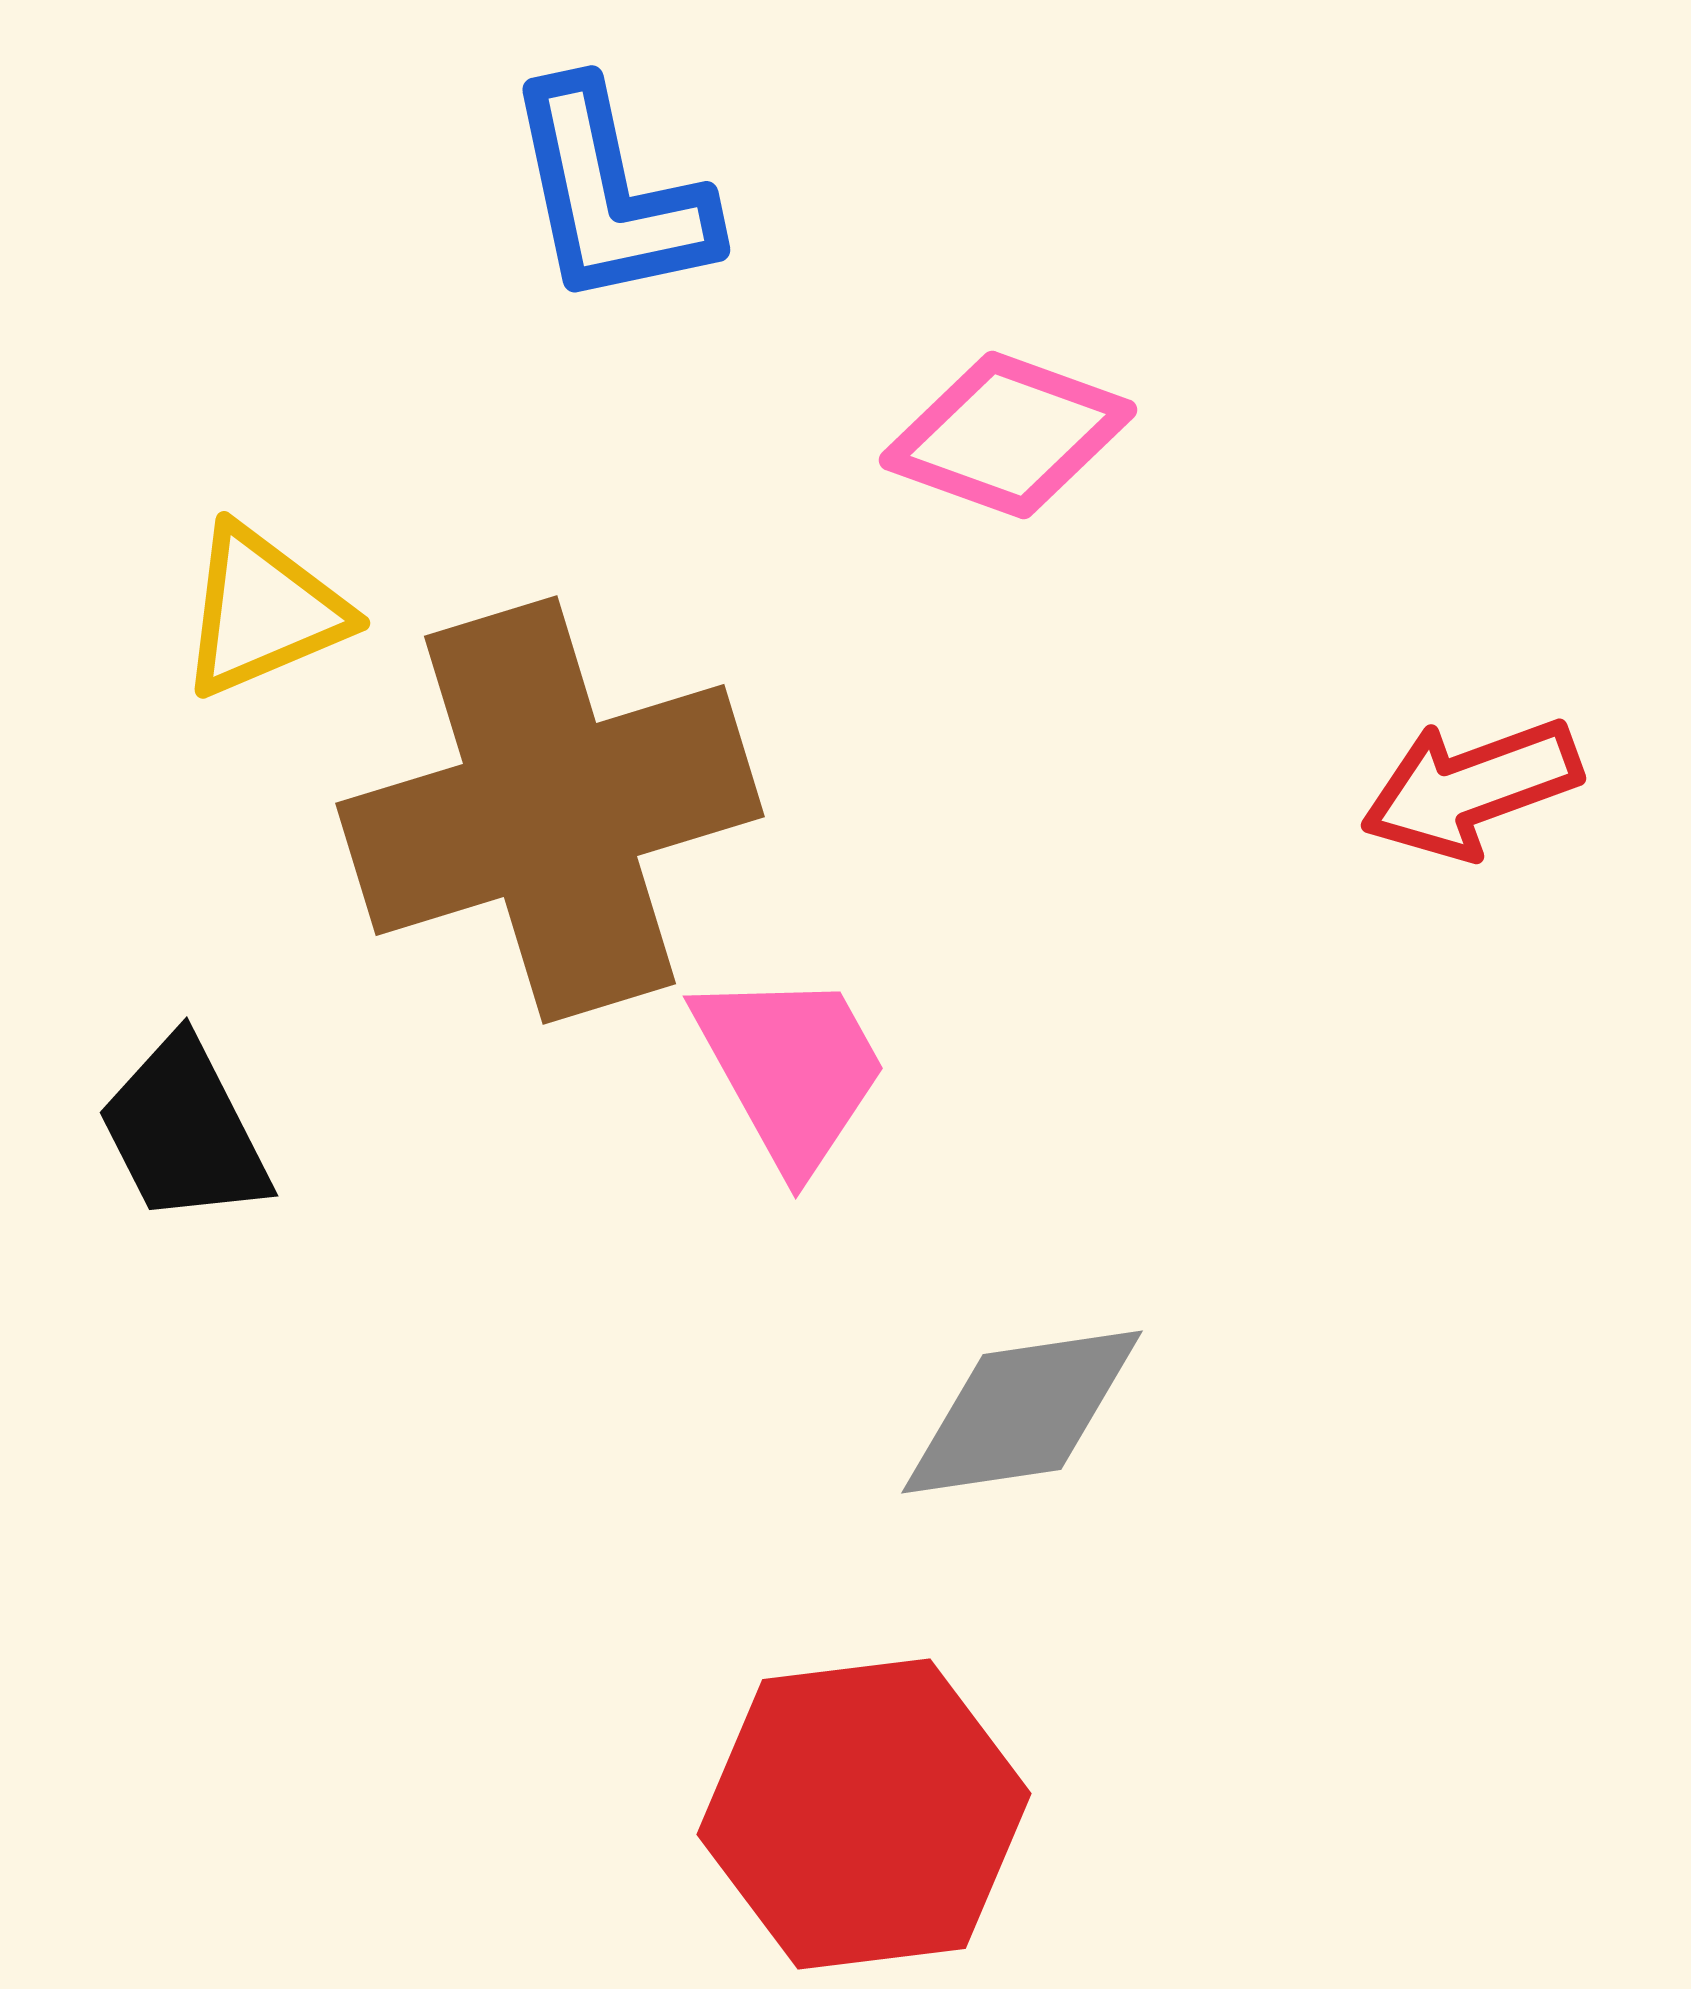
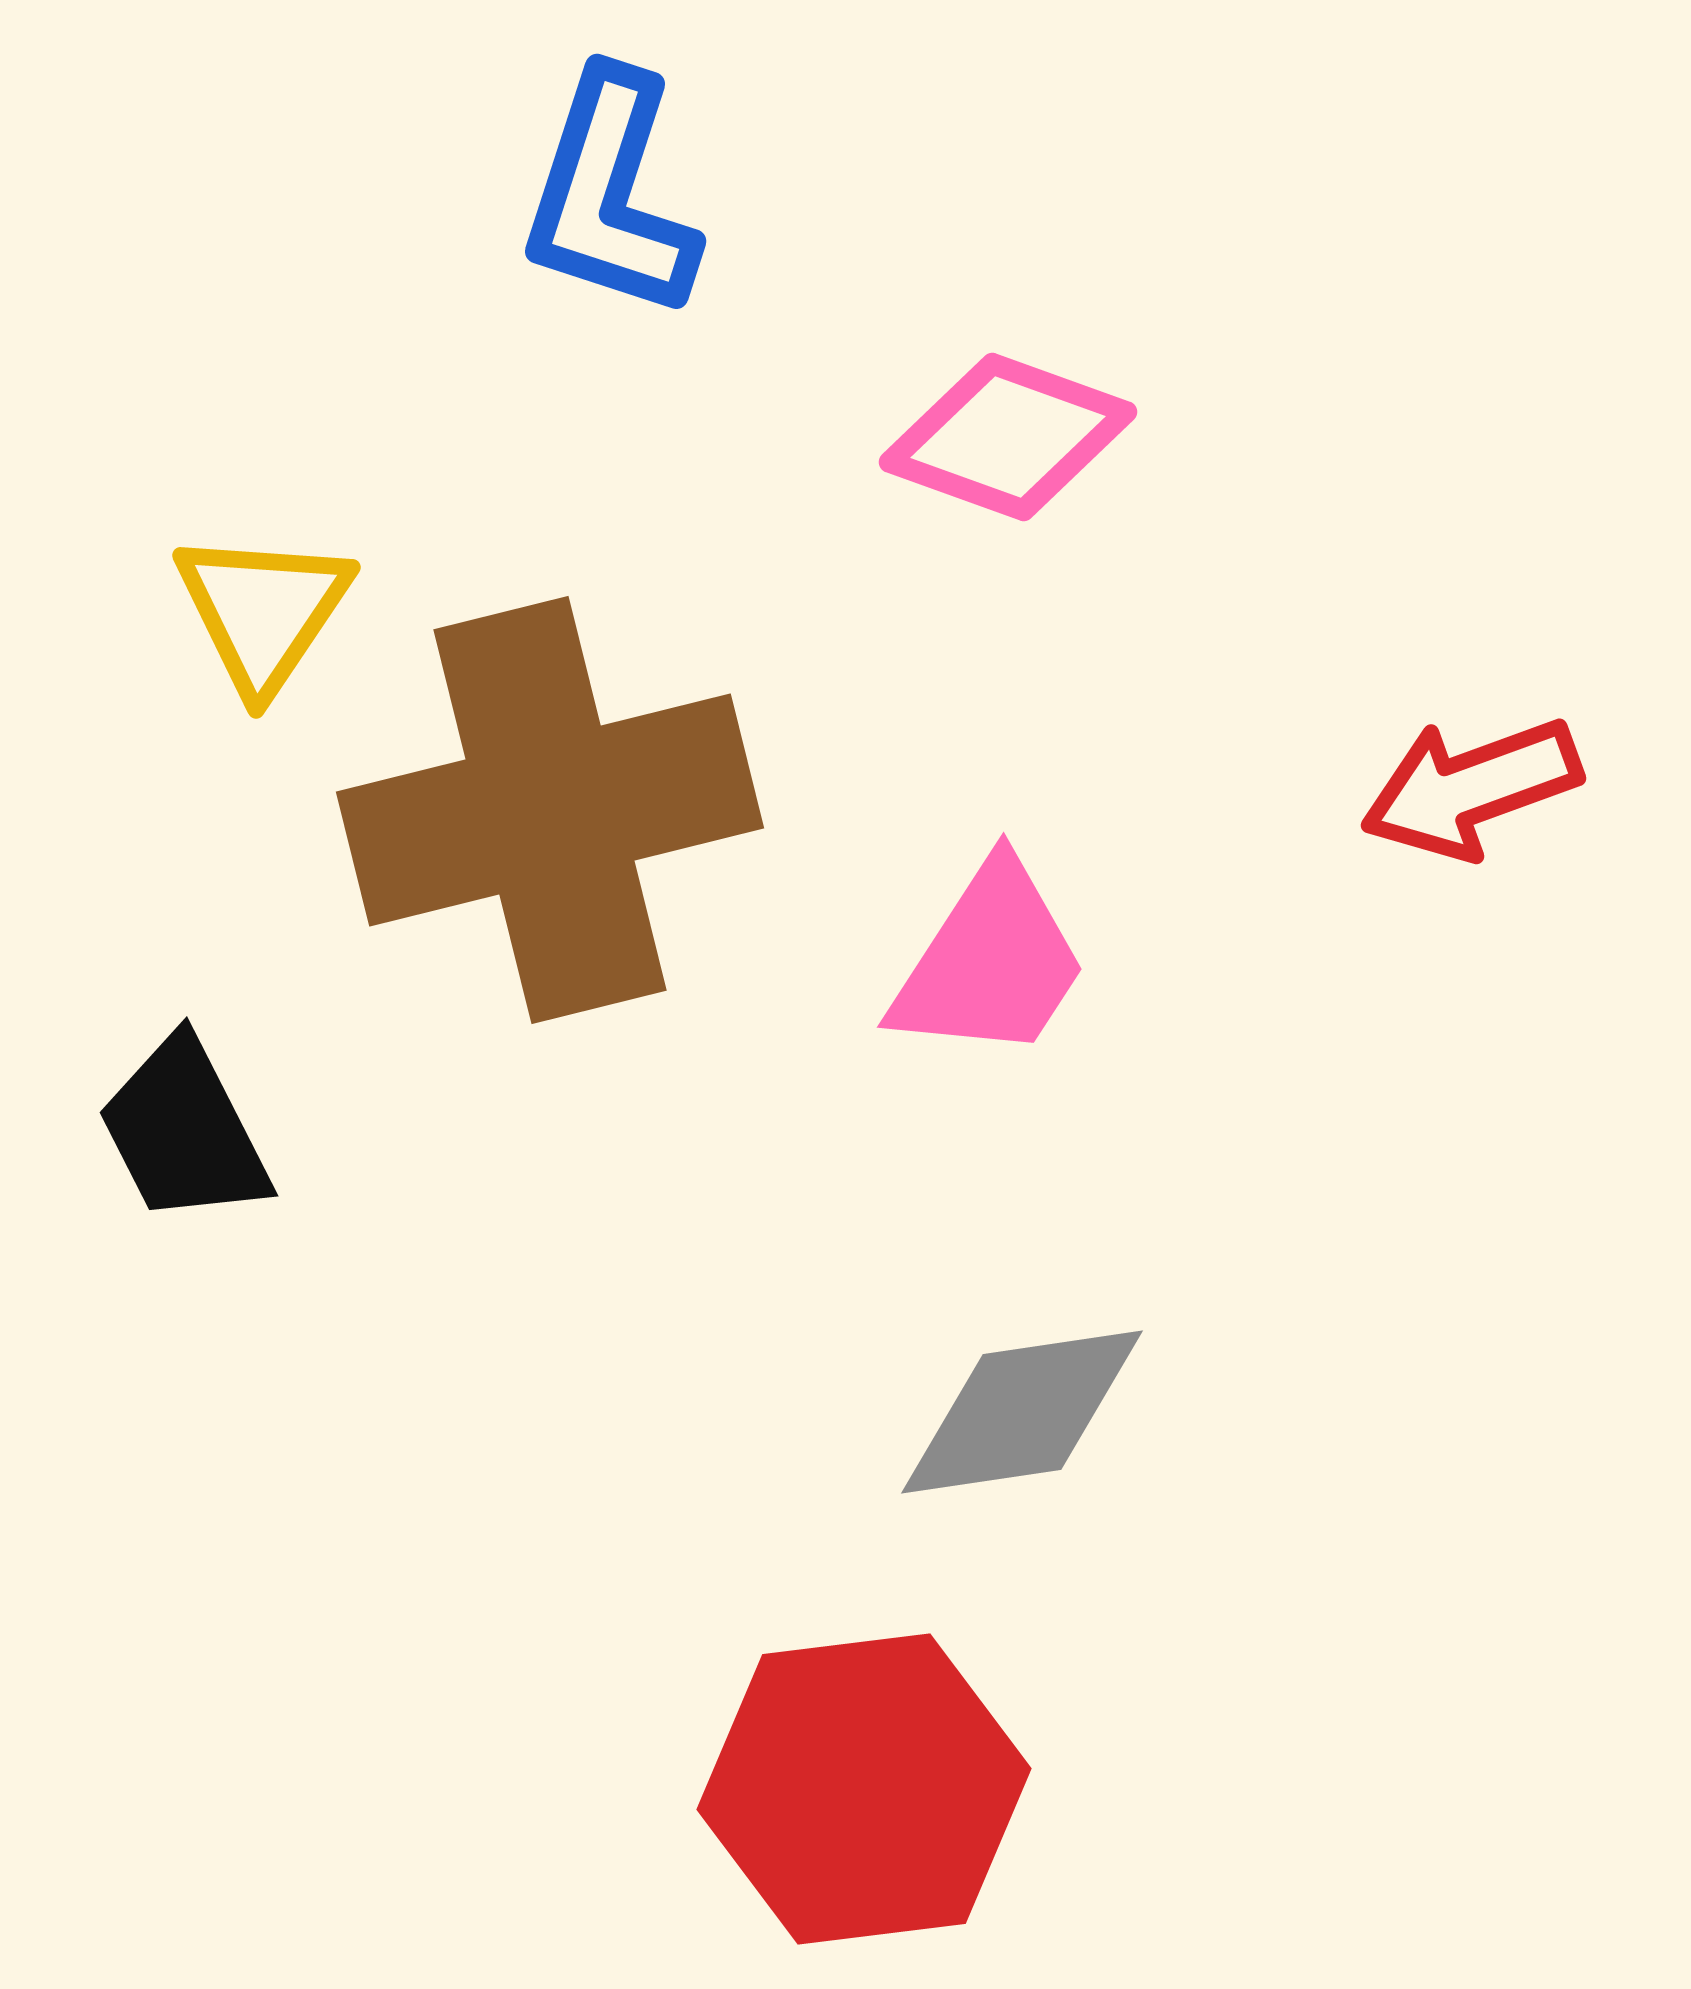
blue L-shape: rotated 30 degrees clockwise
pink diamond: moved 2 px down
yellow triangle: rotated 33 degrees counterclockwise
brown cross: rotated 3 degrees clockwise
pink trapezoid: moved 199 px right, 107 px up; rotated 62 degrees clockwise
red hexagon: moved 25 px up
